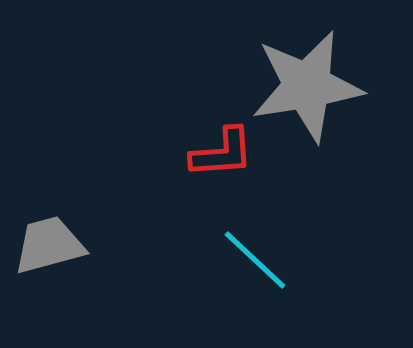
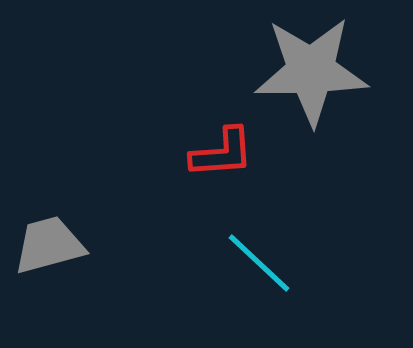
gray star: moved 4 px right, 15 px up; rotated 8 degrees clockwise
cyan line: moved 4 px right, 3 px down
